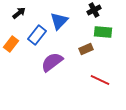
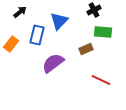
black arrow: moved 1 px right, 1 px up
blue rectangle: rotated 24 degrees counterclockwise
purple semicircle: moved 1 px right, 1 px down
red line: moved 1 px right
